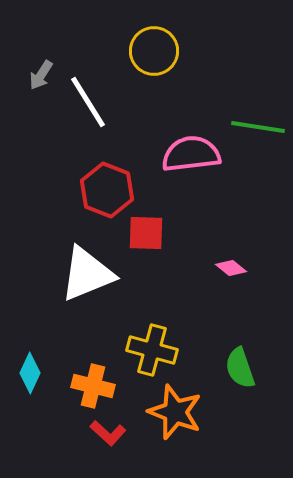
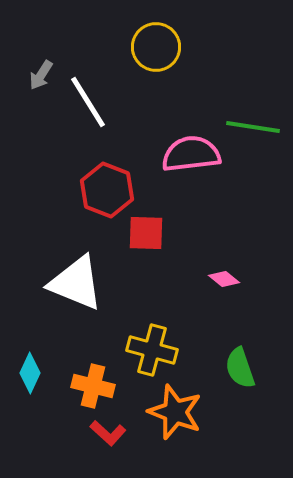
yellow circle: moved 2 px right, 4 px up
green line: moved 5 px left
pink diamond: moved 7 px left, 11 px down
white triangle: moved 11 px left, 9 px down; rotated 44 degrees clockwise
